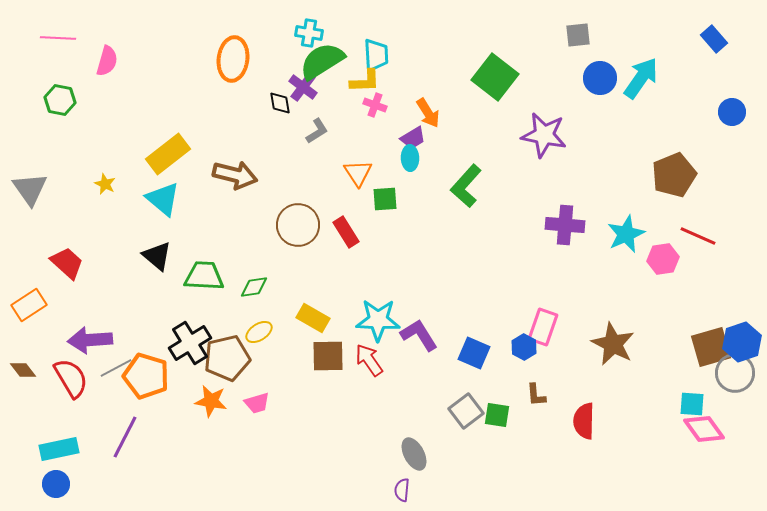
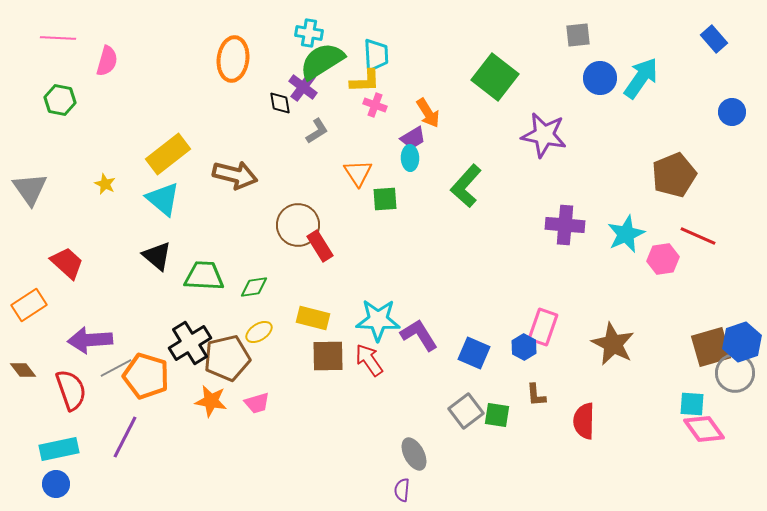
red rectangle at (346, 232): moved 26 px left, 14 px down
yellow rectangle at (313, 318): rotated 16 degrees counterclockwise
red semicircle at (71, 378): moved 12 px down; rotated 12 degrees clockwise
